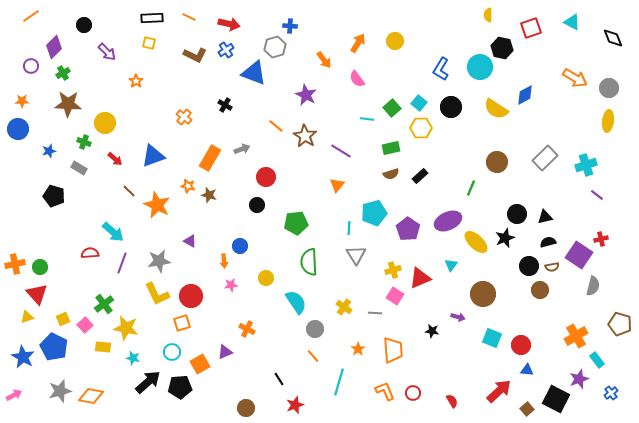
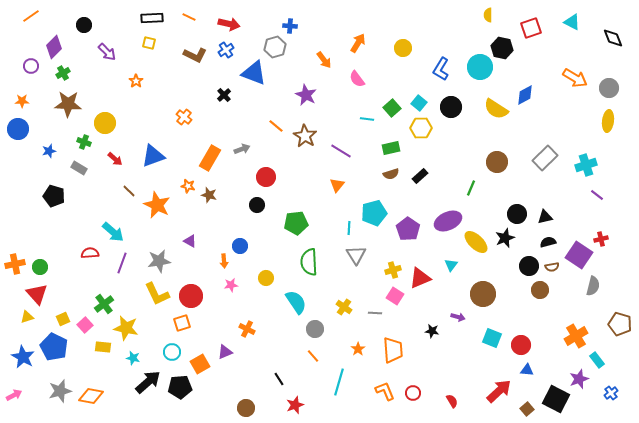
yellow circle at (395, 41): moved 8 px right, 7 px down
black cross at (225, 105): moved 1 px left, 10 px up; rotated 16 degrees clockwise
